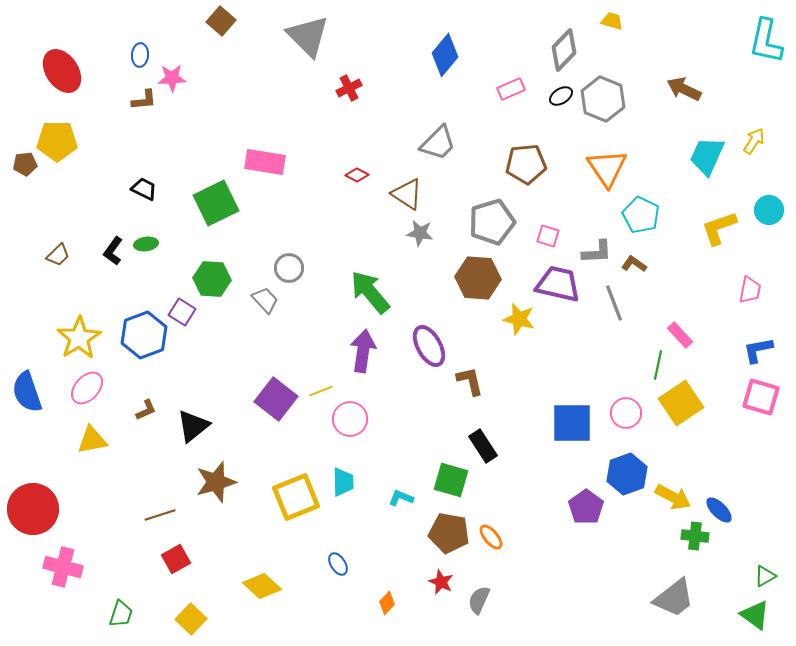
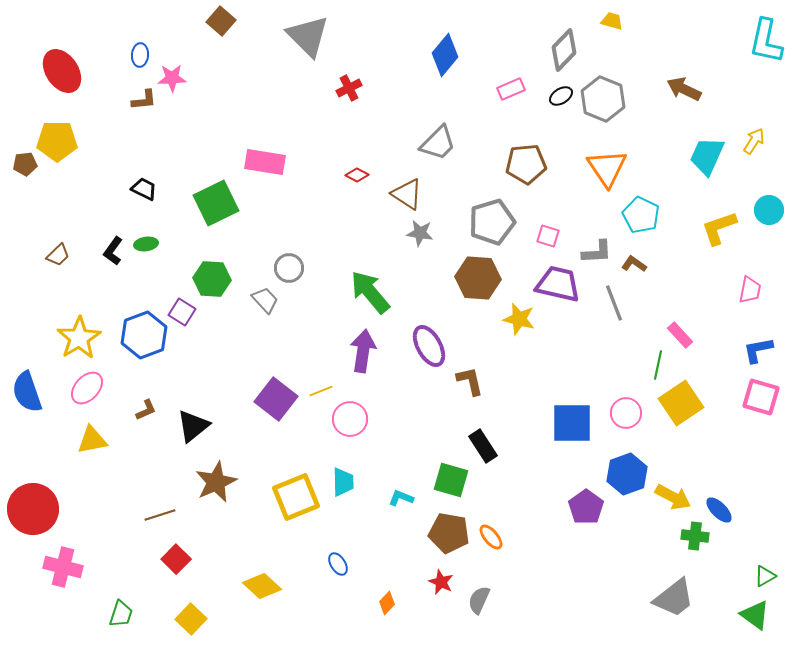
brown star at (216, 482): rotated 9 degrees counterclockwise
red square at (176, 559): rotated 16 degrees counterclockwise
